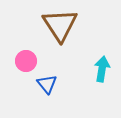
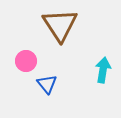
cyan arrow: moved 1 px right, 1 px down
